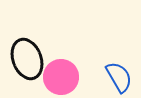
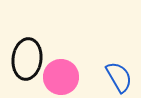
black ellipse: rotated 27 degrees clockwise
